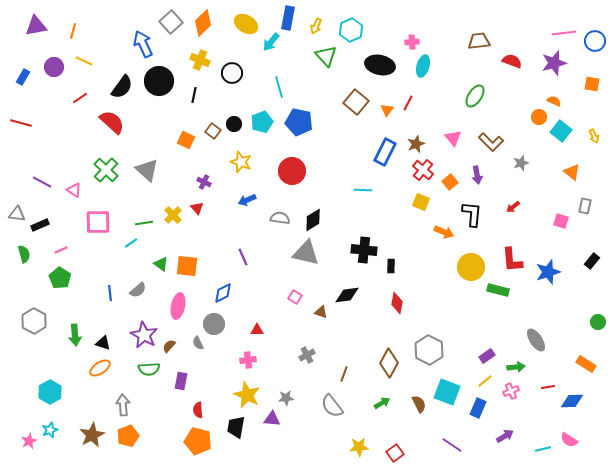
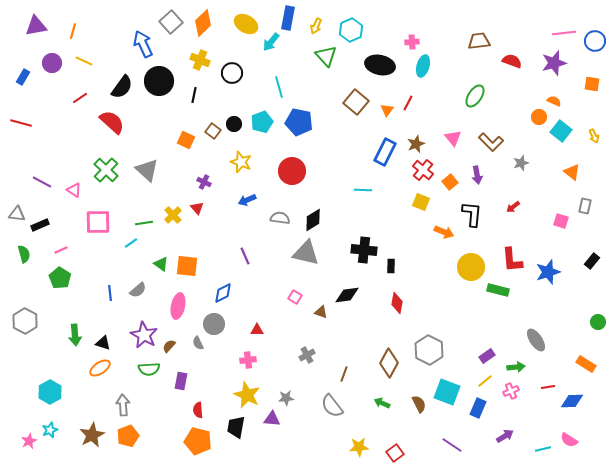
purple circle at (54, 67): moved 2 px left, 4 px up
purple line at (243, 257): moved 2 px right, 1 px up
gray hexagon at (34, 321): moved 9 px left
green arrow at (382, 403): rotated 126 degrees counterclockwise
